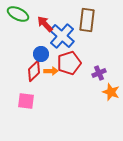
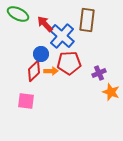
red pentagon: rotated 15 degrees clockwise
